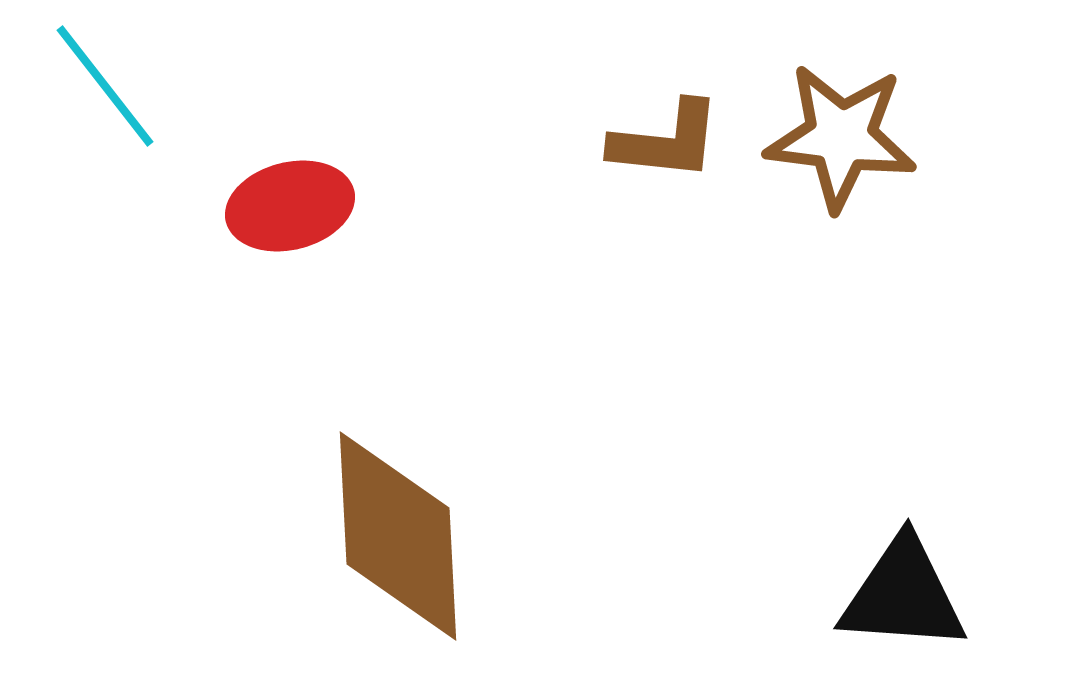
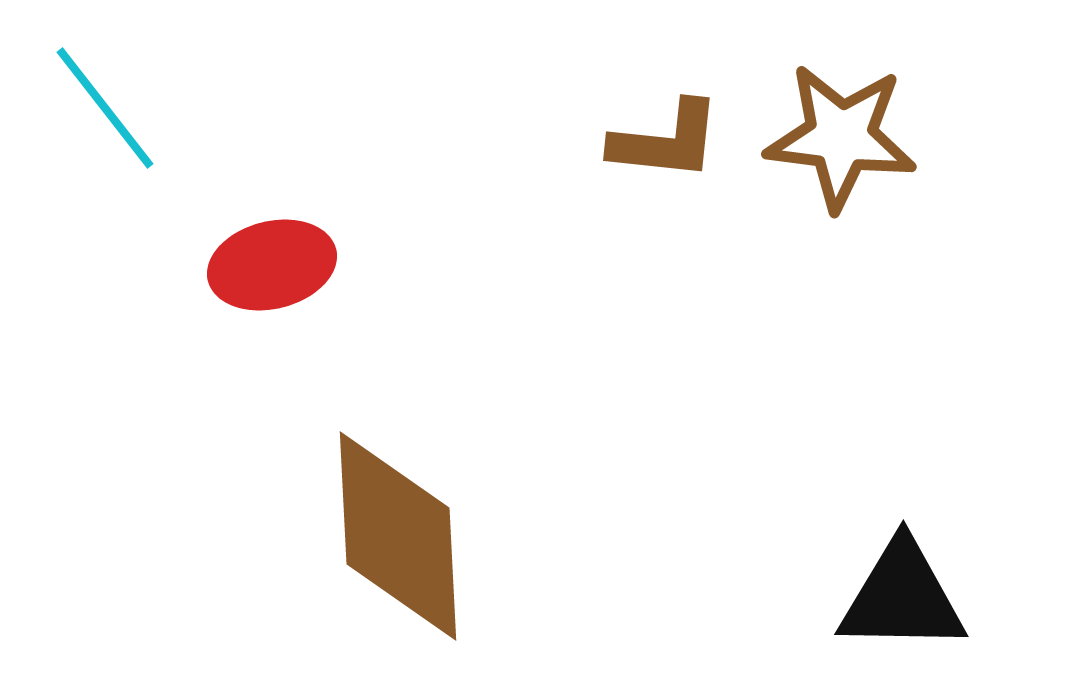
cyan line: moved 22 px down
red ellipse: moved 18 px left, 59 px down
black triangle: moved 1 px left, 2 px down; rotated 3 degrees counterclockwise
